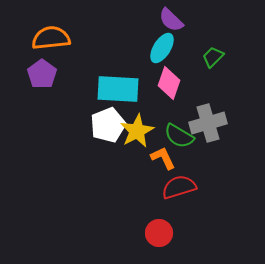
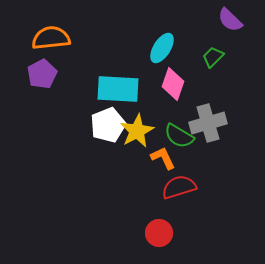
purple semicircle: moved 59 px right
purple pentagon: rotated 8 degrees clockwise
pink diamond: moved 4 px right, 1 px down
